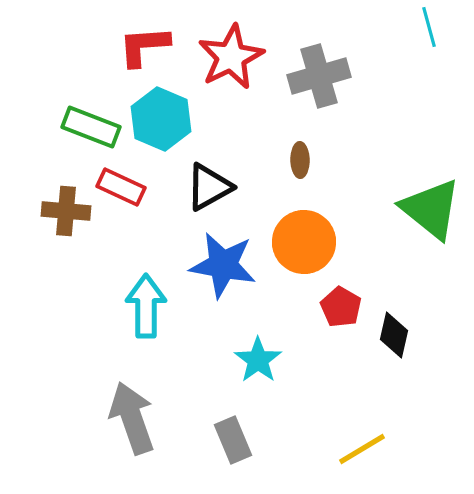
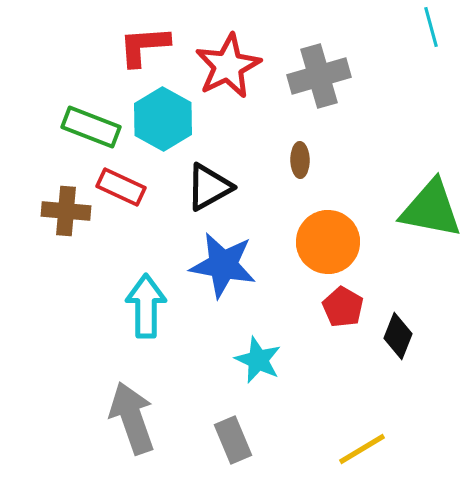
cyan line: moved 2 px right
red star: moved 3 px left, 9 px down
cyan hexagon: moved 2 px right; rotated 6 degrees clockwise
green triangle: rotated 28 degrees counterclockwise
orange circle: moved 24 px right
red pentagon: moved 2 px right
black diamond: moved 4 px right, 1 px down; rotated 9 degrees clockwise
cyan star: rotated 12 degrees counterclockwise
